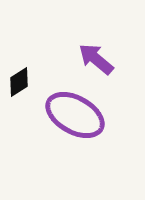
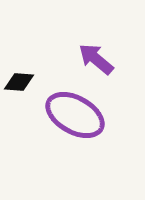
black diamond: rotated 36 degrees clockwise
